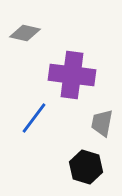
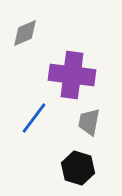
gray diamond: rotated 36 degrees counterclockwise
gray trapezoid: moved 13 px left, 1 px up
black hexagon: moved 8 px left, 1 px down
